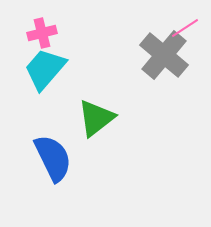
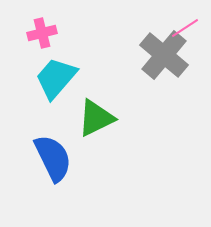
cyan trapezoid: moved 11 px right, 9 px down
green triangle: rotated 12 degrees clockwise
